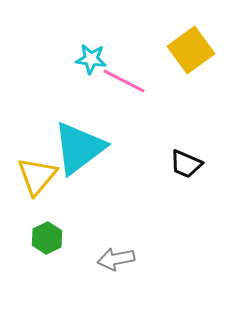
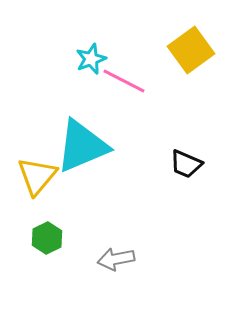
cyan star: rotated 28 degrees counterclockwise
cyan triangle: moved 3 px right, 2 px up; rotated 14 degrees clockwise
